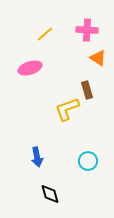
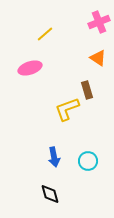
pink cross: moved 12 px right, 8 px up; rotated 25 degrees counterclockwise
blue arrow: moved 17 px right
